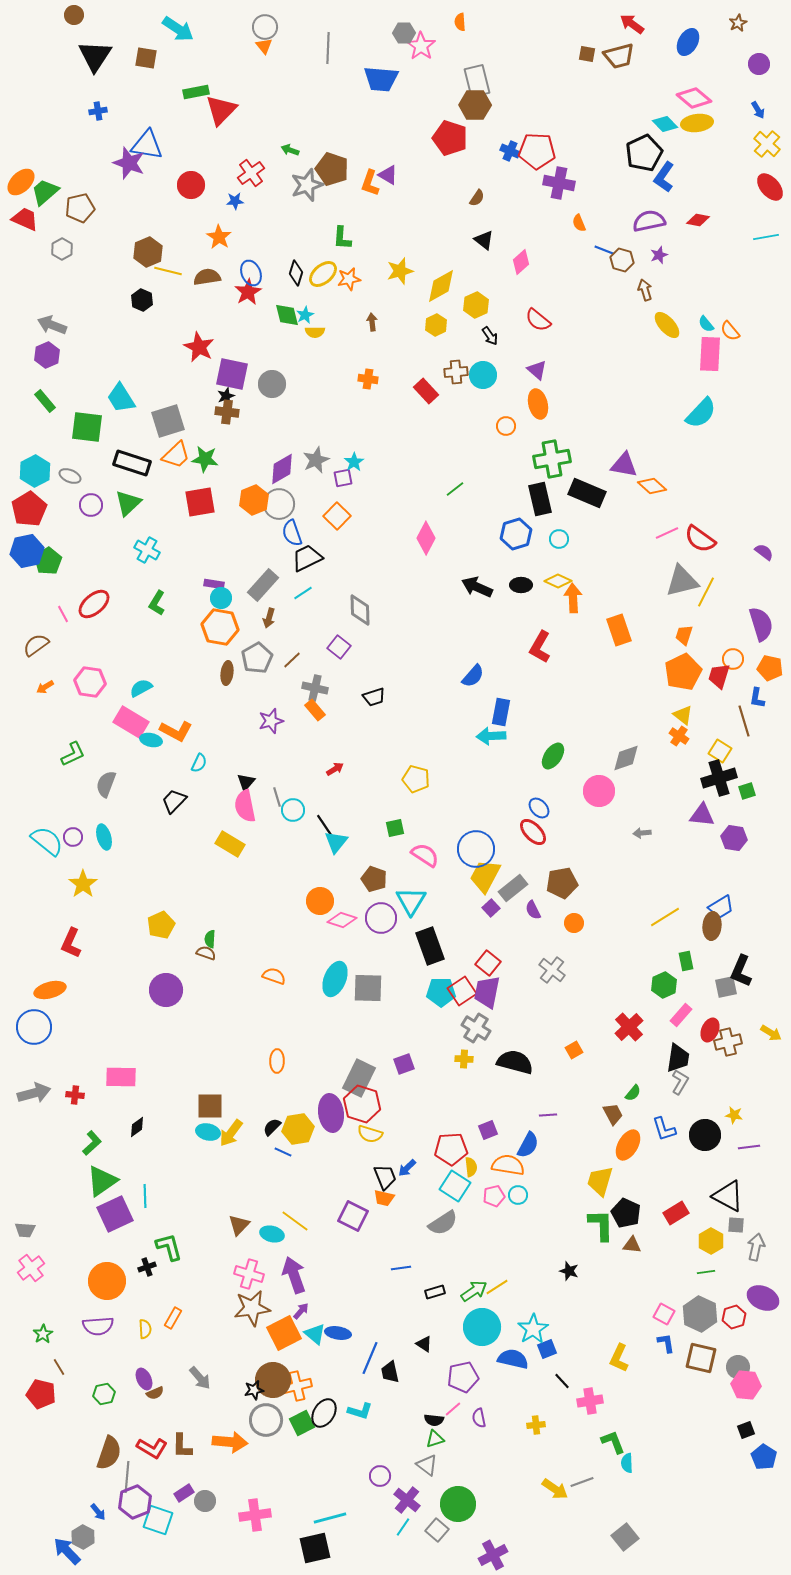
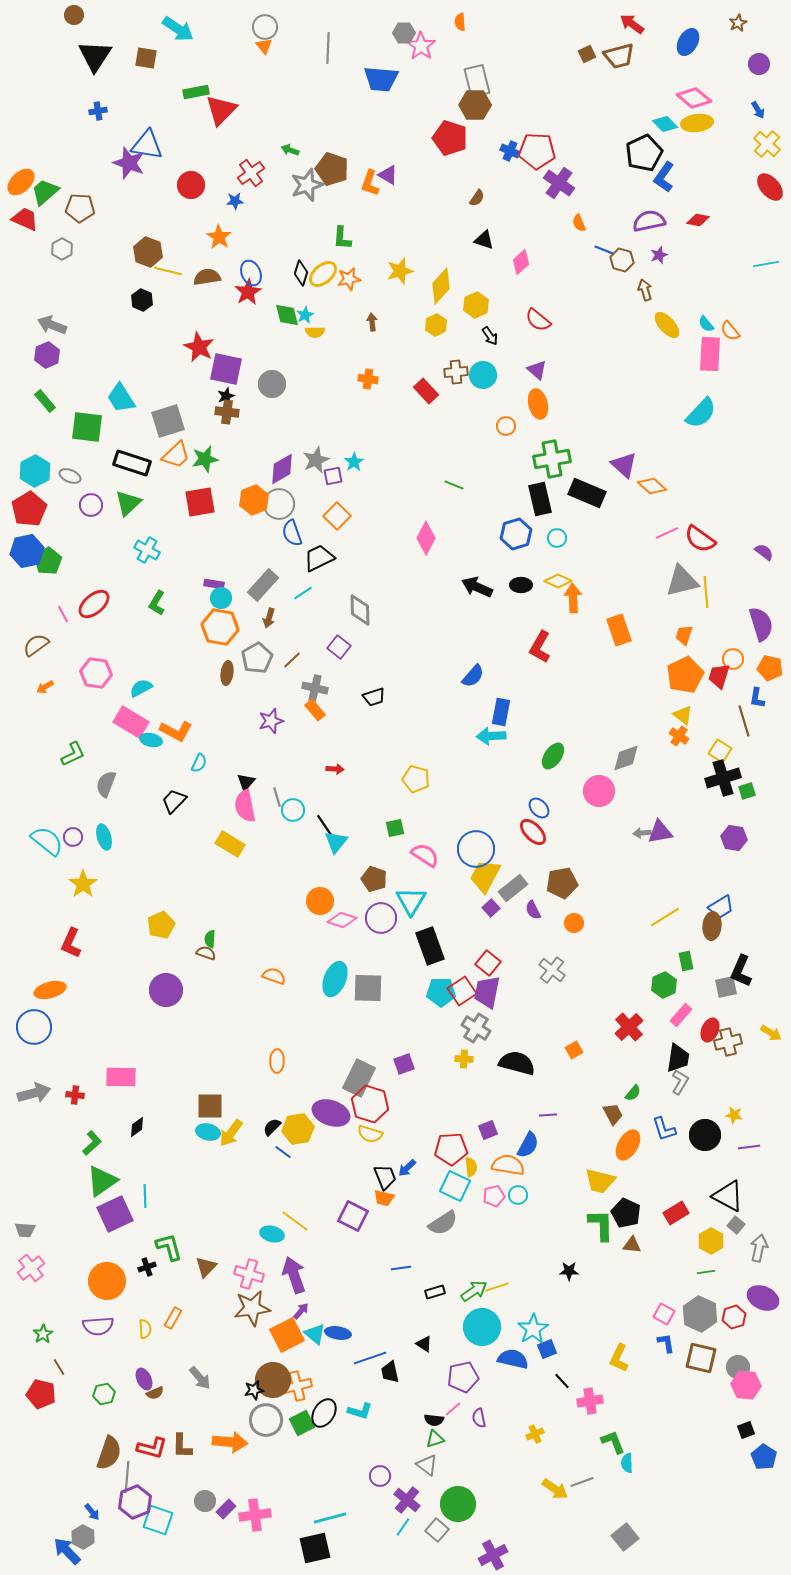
brown square at (587, 54): rotated 36 degrees counterclockwise
purple cross at (559, 183): rotated 24 degrees clockwise
brown pentagon at (80, 208): rotated 16 degrees clockwise
cyan line at (766, 237): moved 27 px down
black triangle at (484, 240): rotated 20 degrees counterclockwise
brown hexagon at (148, 252): rotated 16 degrees counterclockwise
black diamond at (296, 273): moved 5 px right
yellow diamond at (441, 286): rotated 18 degrees counterclockwise
purple square at (232, 374): moved 6 px left, 5 px up
green star at (205, 459): rotated 20 degrees counterclockwise
purple triangle at (624, 465): rotated 32 degrees clockwise
purple square at (343, 478): moved 10 px left, 2 px up
green line at (455, 489): moved 1 px left, 4 px up; rotated 60 degrees clockwise
cyan circle at (559, 539): moved 2 px left, 1 px up
black trapezoid at (307, 558): moved 12 px right
yellow line at (706, 592): rotated 32 degrees counterclockwise
orange pentagon at (683, 672): moved 2 px right, 3 px down
pink hexagon at (90, 682): moved 6 px right, 9 px up
red arrow at (335, 769): rotated 36 degrees clockwise
black cross at (719, 778): moved 4 px right
purple triangle at (702, 815): moved 42 px left, 17 px down; rotated 16 degrees counterclockwise
black semicircle at (515, 1062): moved 2 px right, 1 px down
red hexagon at (362, 1104): moved 8 px right
purple ellipse at (331, 1113): rotated 63 degrees counterclockwise
blue line at (283, 1152): rotated 12 degrees clockwise
yellow trapezoid at (600, 1181): rotated 92 degrees counterclockwise
cyan square at (455, 1186): rotated 8 degrees counterclockwise
brown triangle at (239, 1225): moved 33 px left, 42 px down
gray square at (736, 1225): rotated 36 degrees clockwise
gray arrow at (756, 1247): moved 3 px right, 1 px down
black star at (569, 1271): rotated 18 degrees counterclockwise
yellow line at (497, 1287): rotated 15 degrees clockwise
orange square at (284, 1333): moved 3 px right, 2 px down
blue line at (370, 1358): rotated 48 degrees clockwise
yellow cross at (536, 1425): moved 1 px left, 9 px down; rotated 18 degrees counterclockwise
red L-shape at (152, 1448): rotated 16 degrees counterclockwise
purple rectangle at (184, 1493): moved 42 px right, 16 px down; rotated 12 degrees counterclockwise
blue arrow at (98, 1512): moved 6 px left
